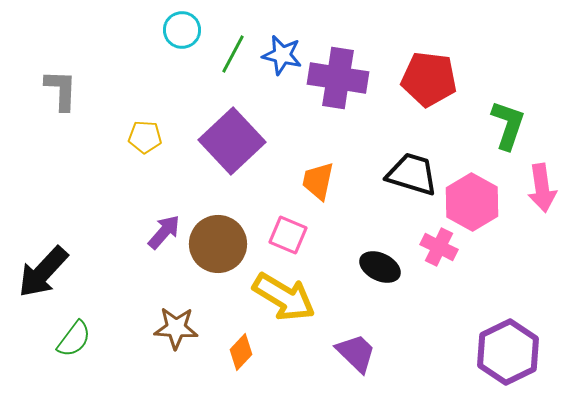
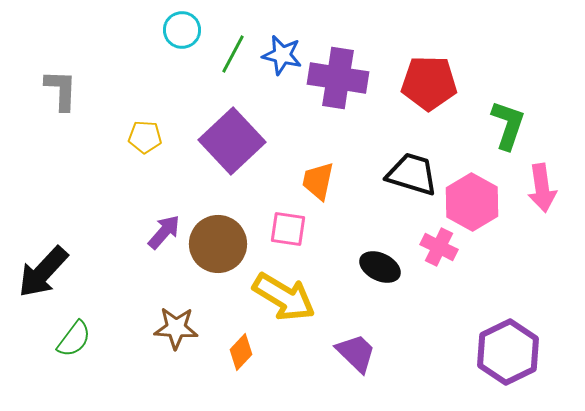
red pentagon: moved 4 px down; rotated 6 degrees counterclockwise
pink square: moved 6 px up; rotated 15 degrees counterclockwise
